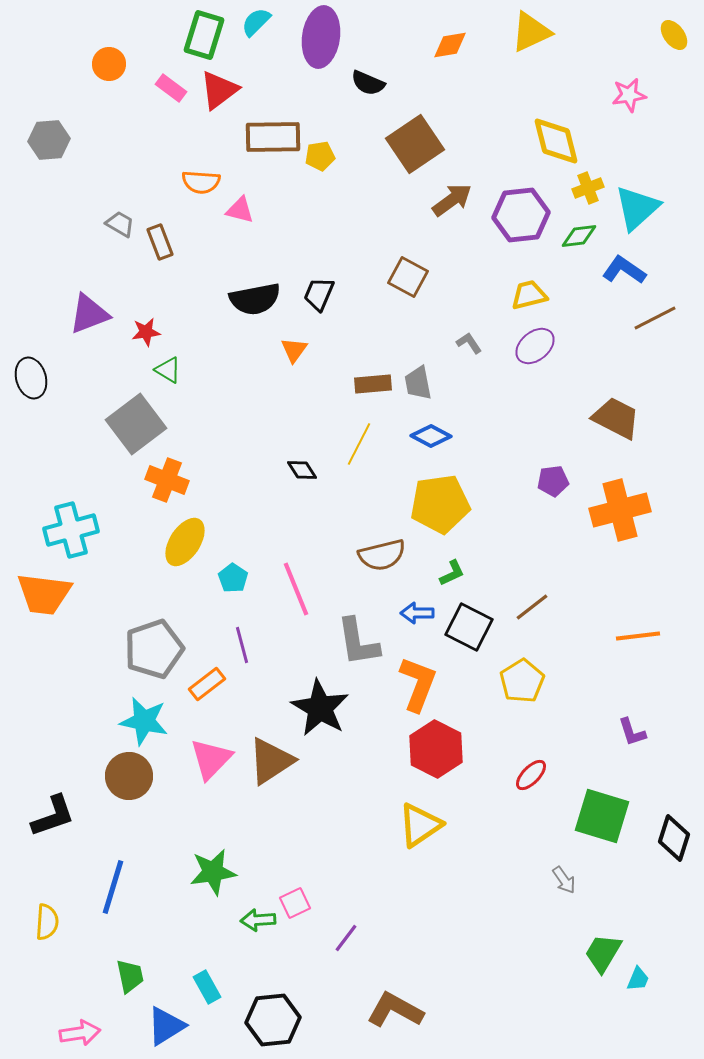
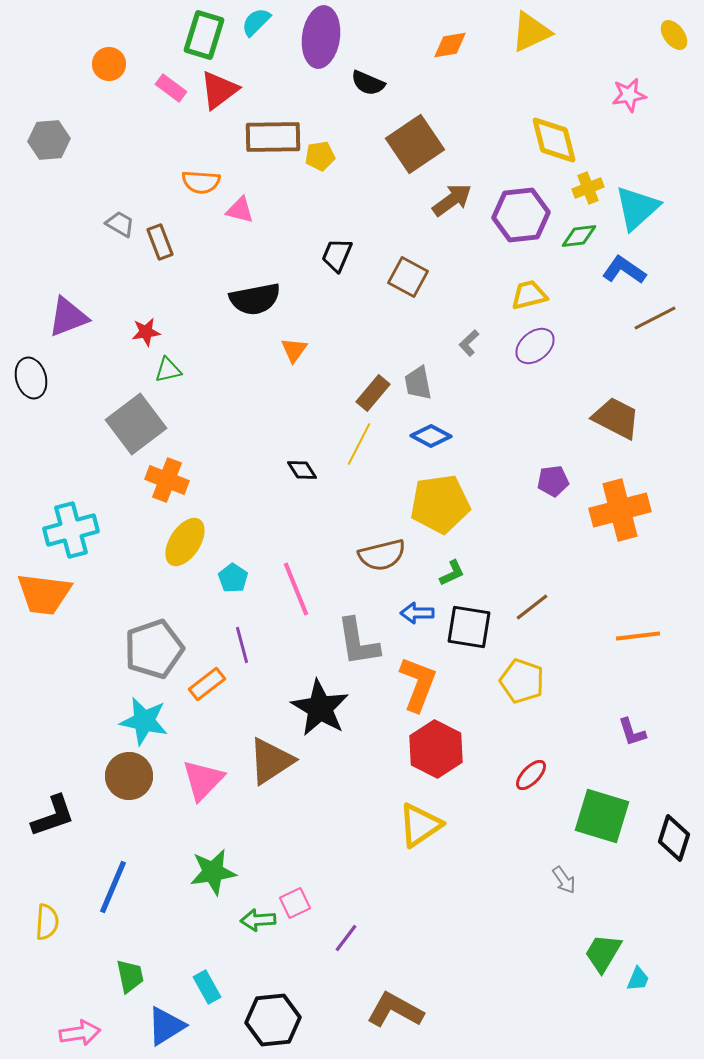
yellow diamond at (556, 141): moved 2 px left, 1 px up
black trapezoid at (319, 294): moved 18 px right, 39 px up
purple triangle at (89, 314): moved 21 px left, 3 px down
gray L-shape at (469, 343): rotated 100 degrees counterclockwise
green triangle at (168, 370): rotated 44 degrees counterclockwise
brown rectangle at (373, 384): moved 9 px down; rotated 45 degrees counterclockwise
black square at (469, 627): rotated 18 degrees counterclockwise
yellow pentagon at (522, 681): rotated 21 degrees counterclockwise
pink triangle at (211, 759): moved 8 px left, 21 px down
blue line at (113, 887): rotated 6 degrees clockwise
